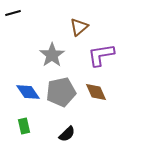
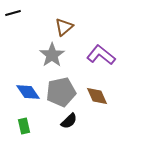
brown triangle: moved 15 px left
purple L-shape: rotated 48 degrees clockwise
brown diamond: moved 1 px right, 4 px down
black semicircle: moved 2 px right, 13 px up
